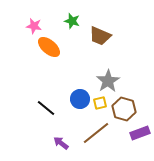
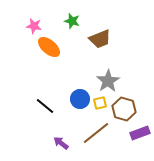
brown trapezoid: moved 3 px down; rotated 45 degrees counterclockwise
black line: moved 1 px left, 2 px up
